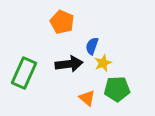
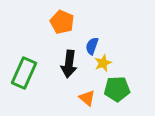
black arrow: rotated 104 degrees clockwise
